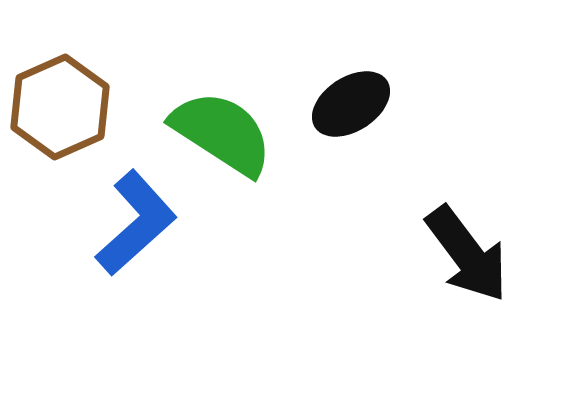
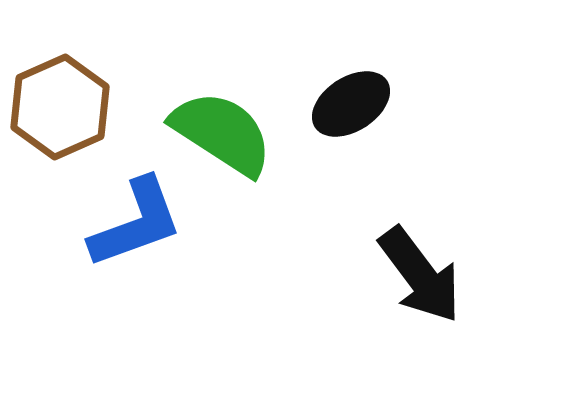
blue L-shape: rotated 22 degrees clockwise
black arrow: moved 47 px left, 21 px down
